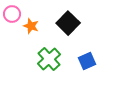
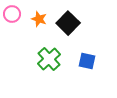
orange star: moved 8 px right, 7 px up
blue square: rotated 36 degrees clockwise
